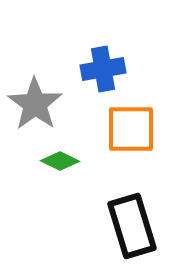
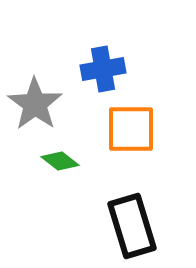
green diamond: rotated 12 degrees clockwise
